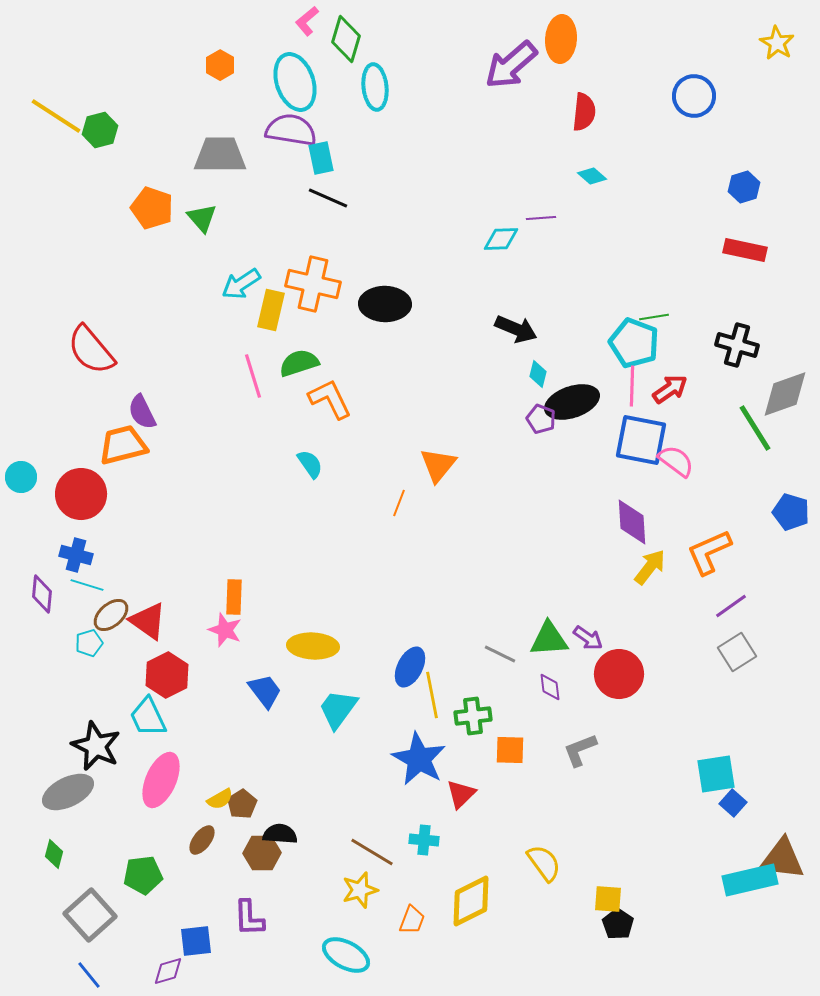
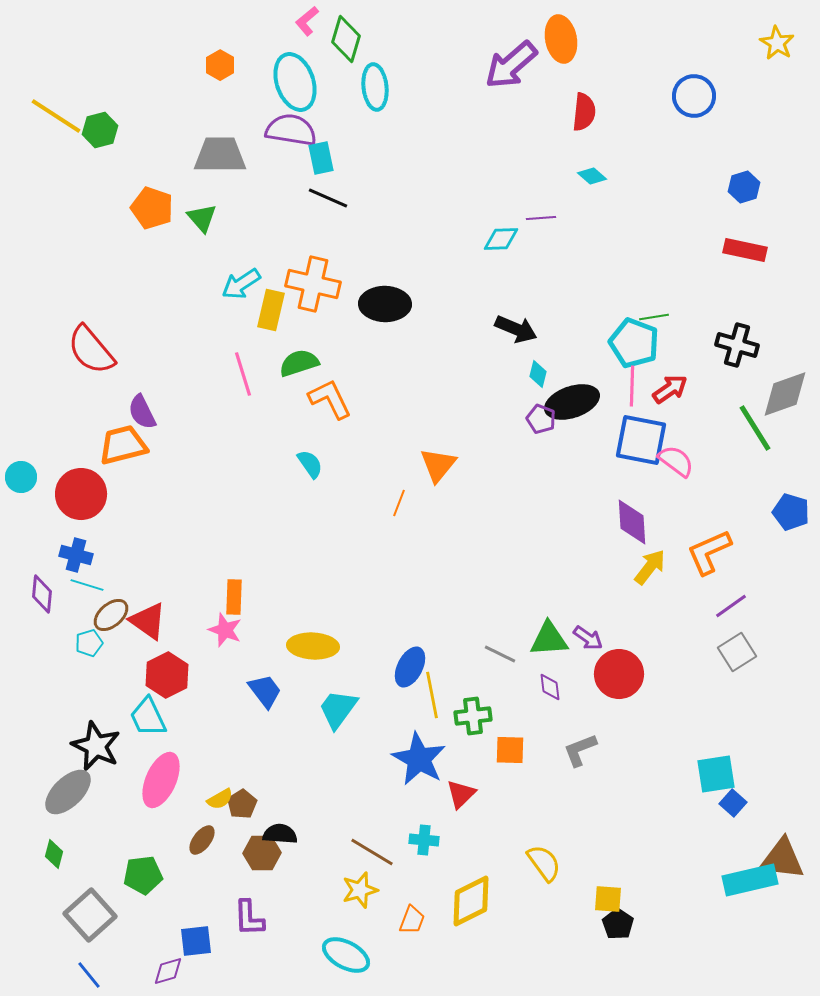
orange ellipse at (561, 39): rotated 15 degrees counterclockwise
pink line at (253, 376): moved 10 px left, 2 px up
gray ellipse at (68, 792): rotated 18 degrees counterclockwise
